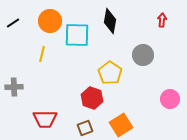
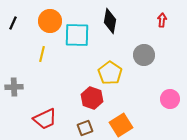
black line: rotated 32 degrees counterclockwise
gray circle: moved 1 px right
red trapezoid: rotated 25 degrees counterclockwise
